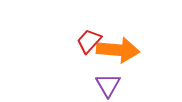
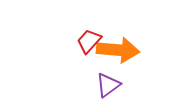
purple triangle: rotated 24 degrees clockwise
